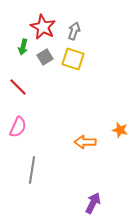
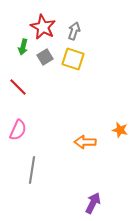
pink semicircle: moved 3 px down
